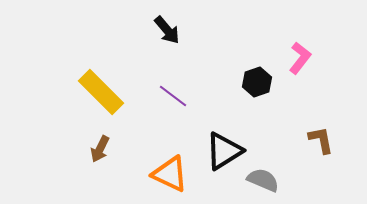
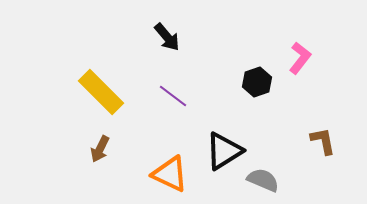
black arrow: moved 7 px down
brown L-shape: moved 2 px right, 1 px down
